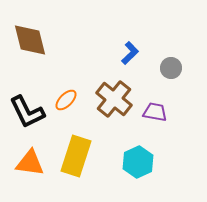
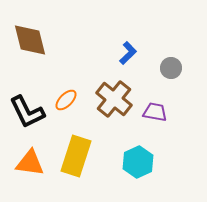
blue L-shape: moved 2 px left
